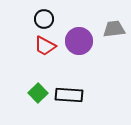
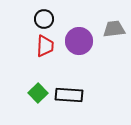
red trapezoid: rotated 115 degrees counterclockwise
